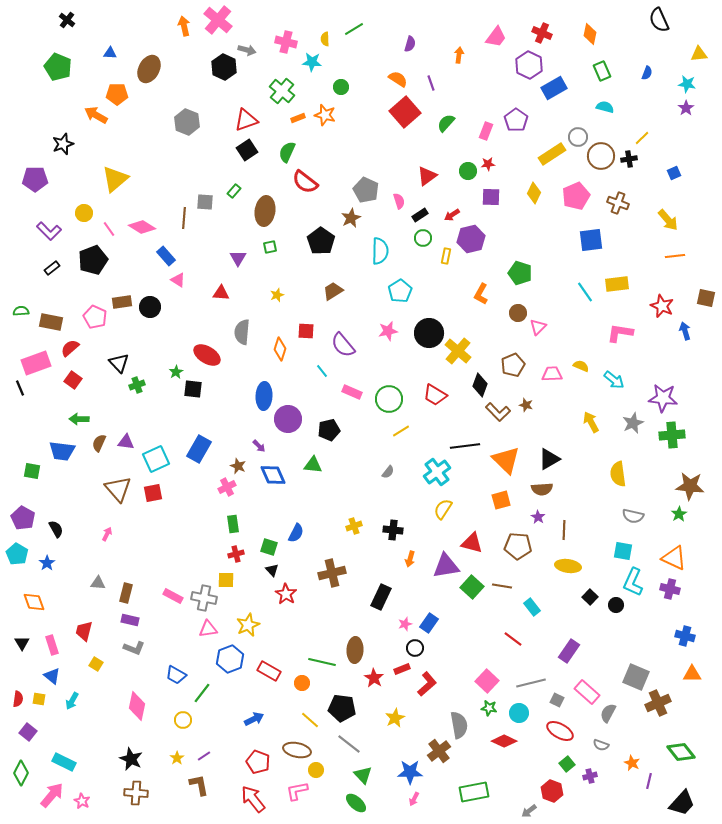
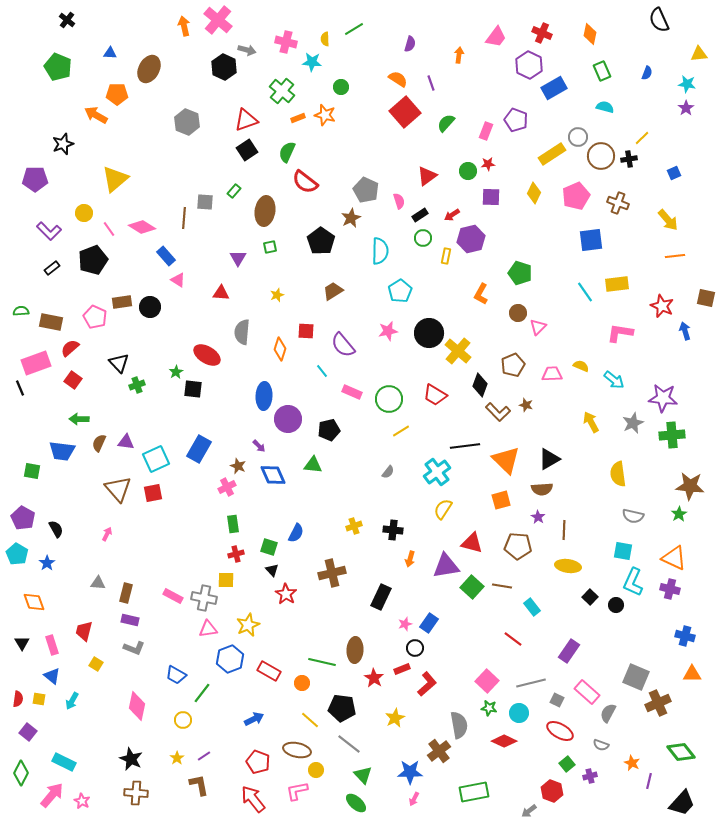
purple pentagon at (516, 120): rotated 15 degrees counterclockwise
